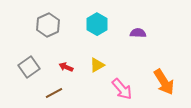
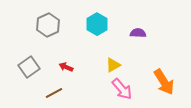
yellow triangle: moved 16 px right
